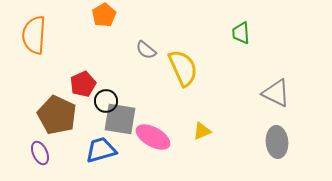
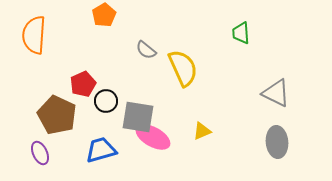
gray square: moved 18 px right, 2 px up
